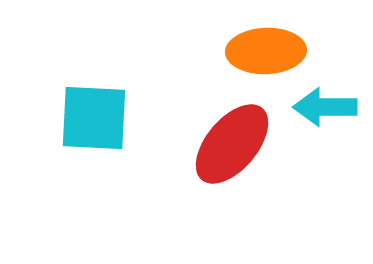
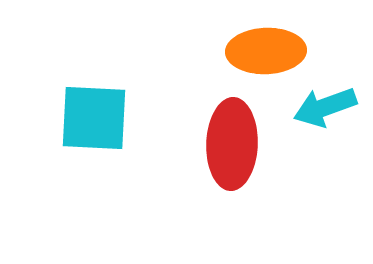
cyan arrow: rotated 20 degrees counterclockwise
red ellipse: rotated 38 degrees counterclockwise
